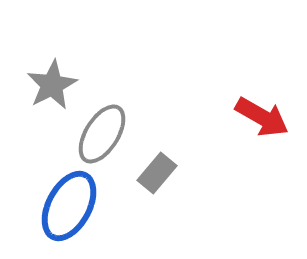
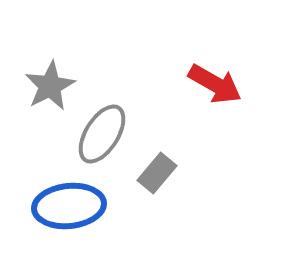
gray star: moved 2 px left, 1 px down
red arrow: moved 47 px left, 33 px up
blue ellipse: rotated 56 degrees clockwise
